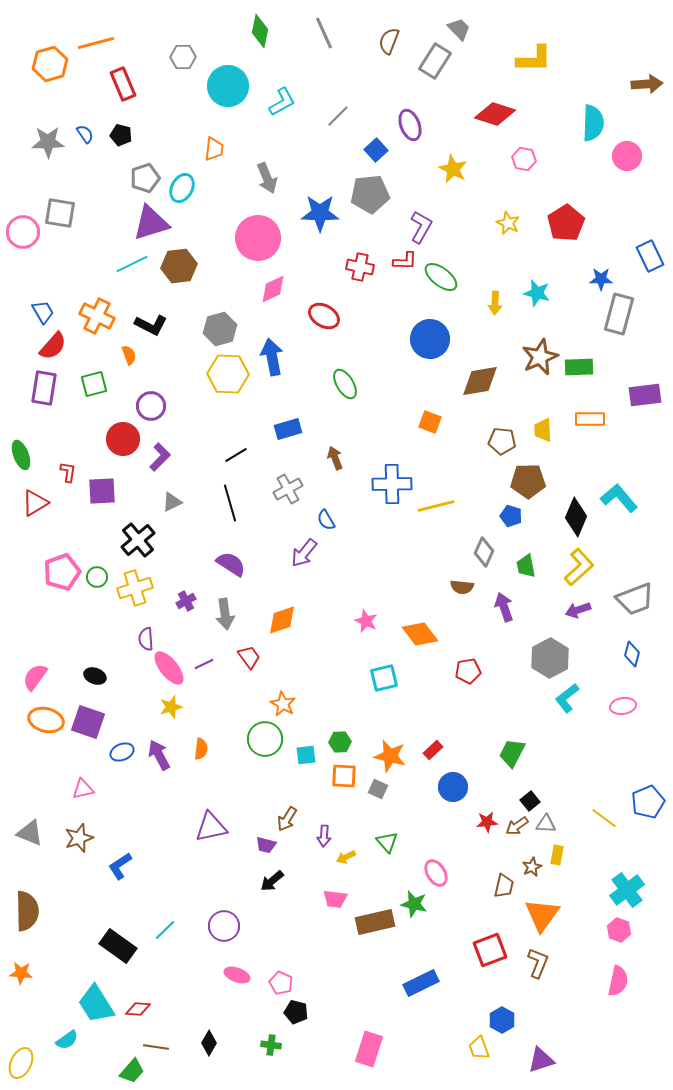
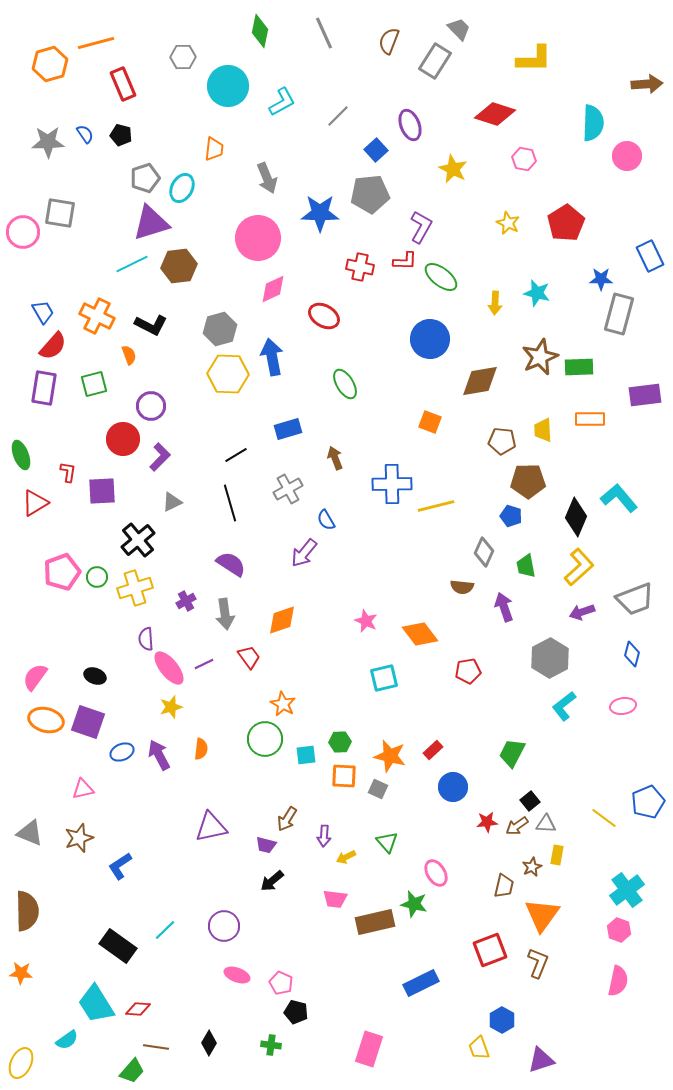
purple arrow at (578, 610): moved 4 px right, 2 px down
cyan L-shape at (567, 698): moved 3 px left, 8 px down
